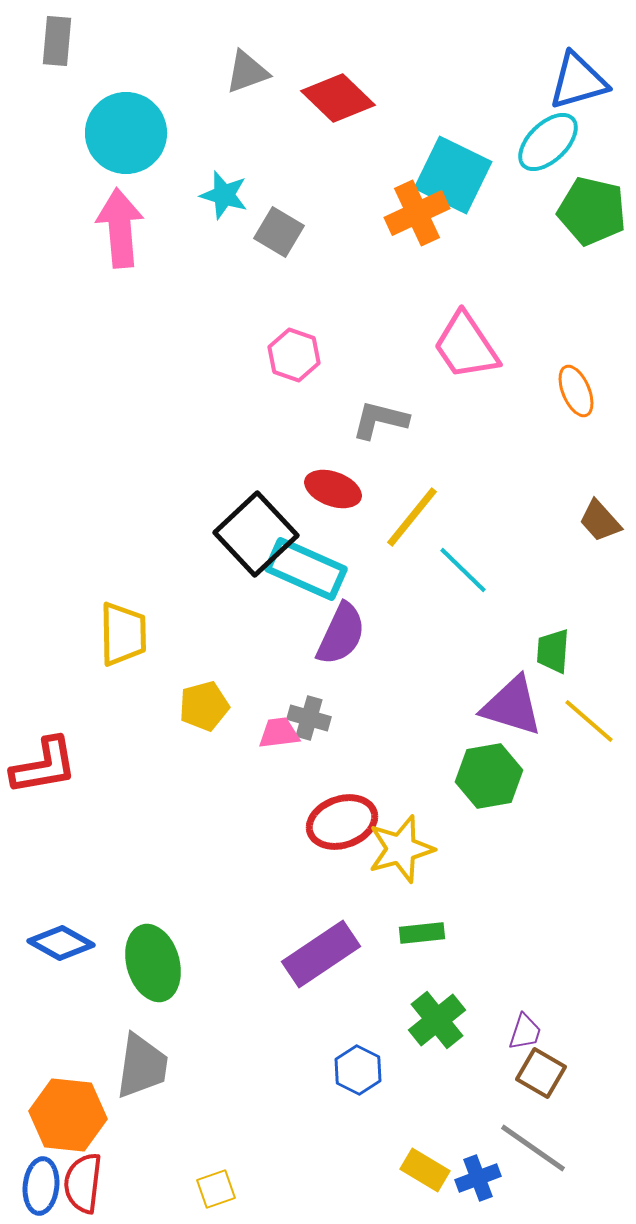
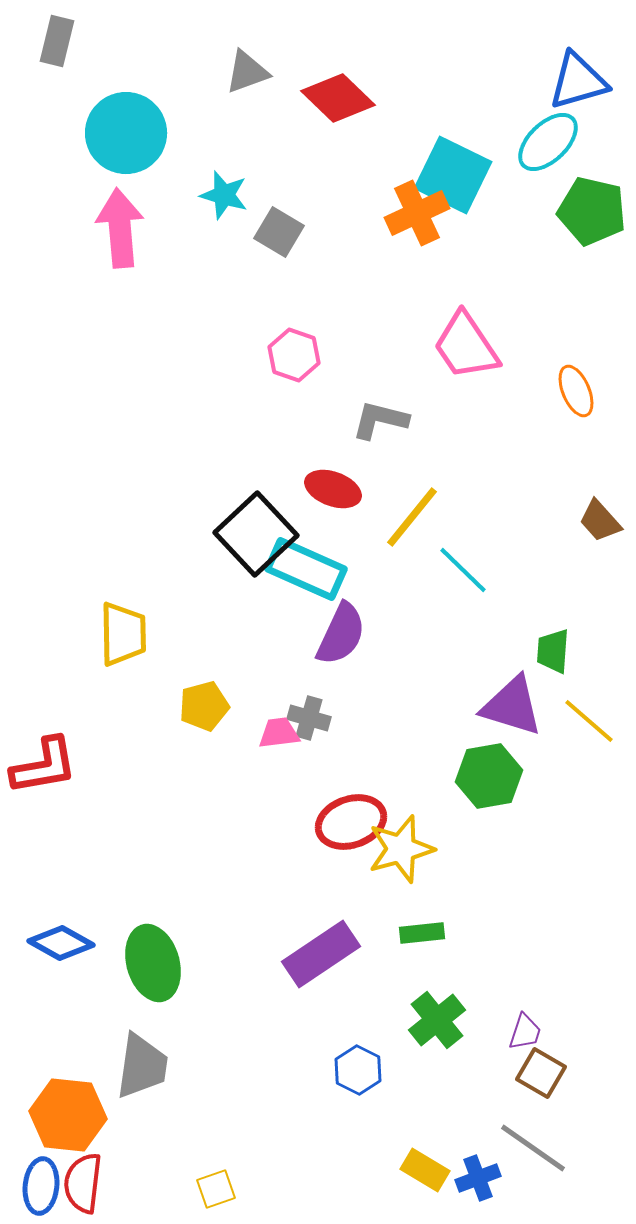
gray rectangle at (57, 41): rotated 9 degrees clockwise
red ellipse at (342, 822): moved 9 px right
